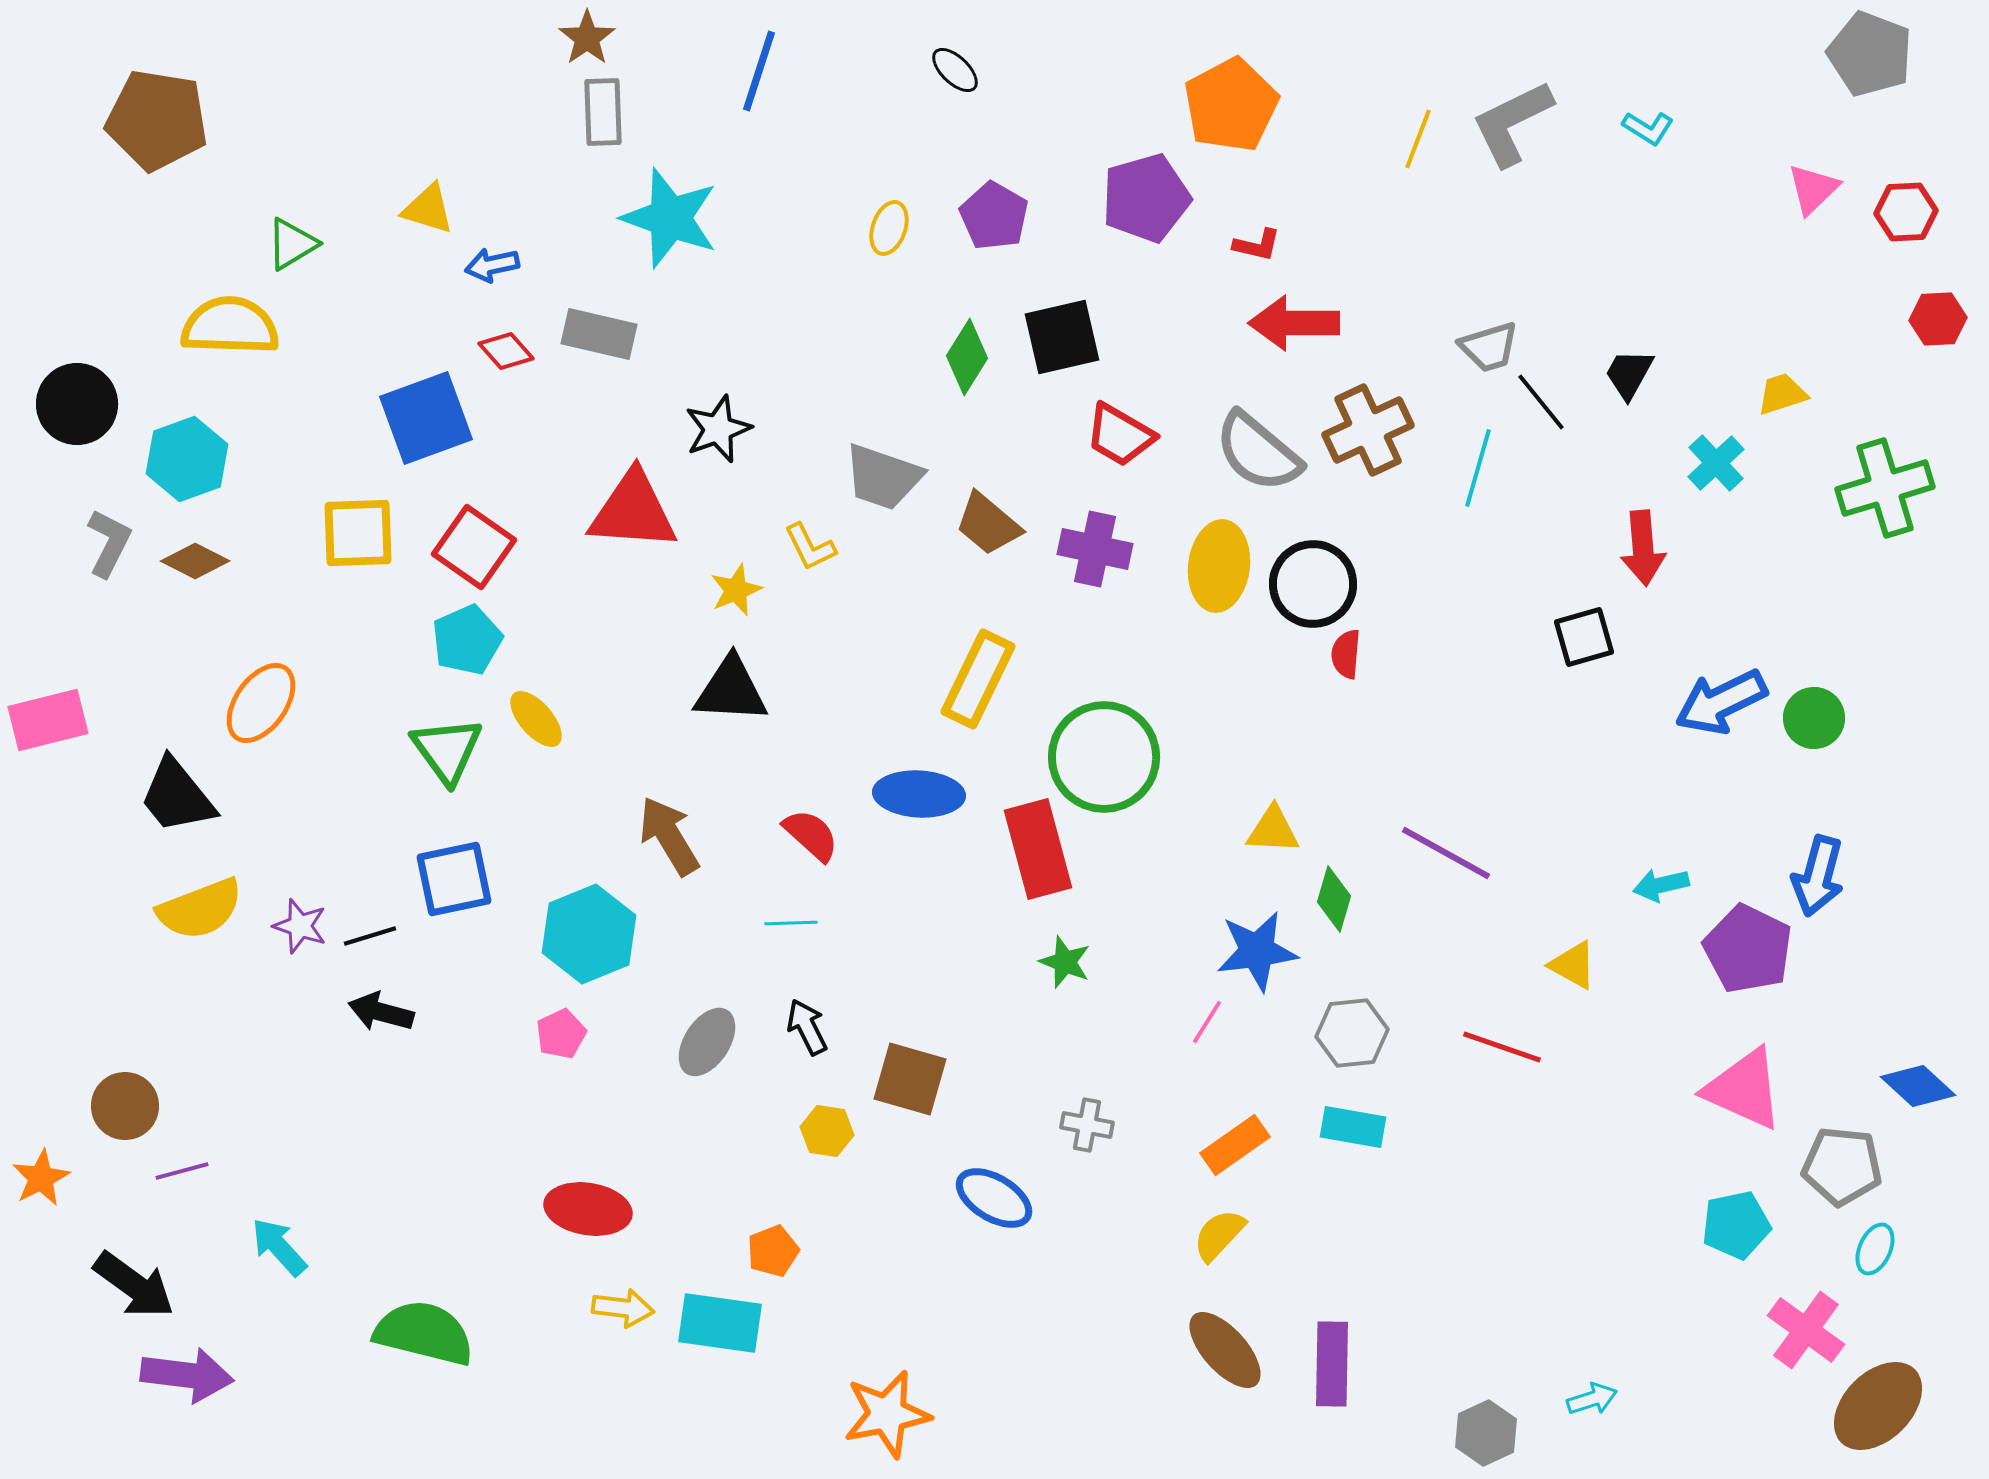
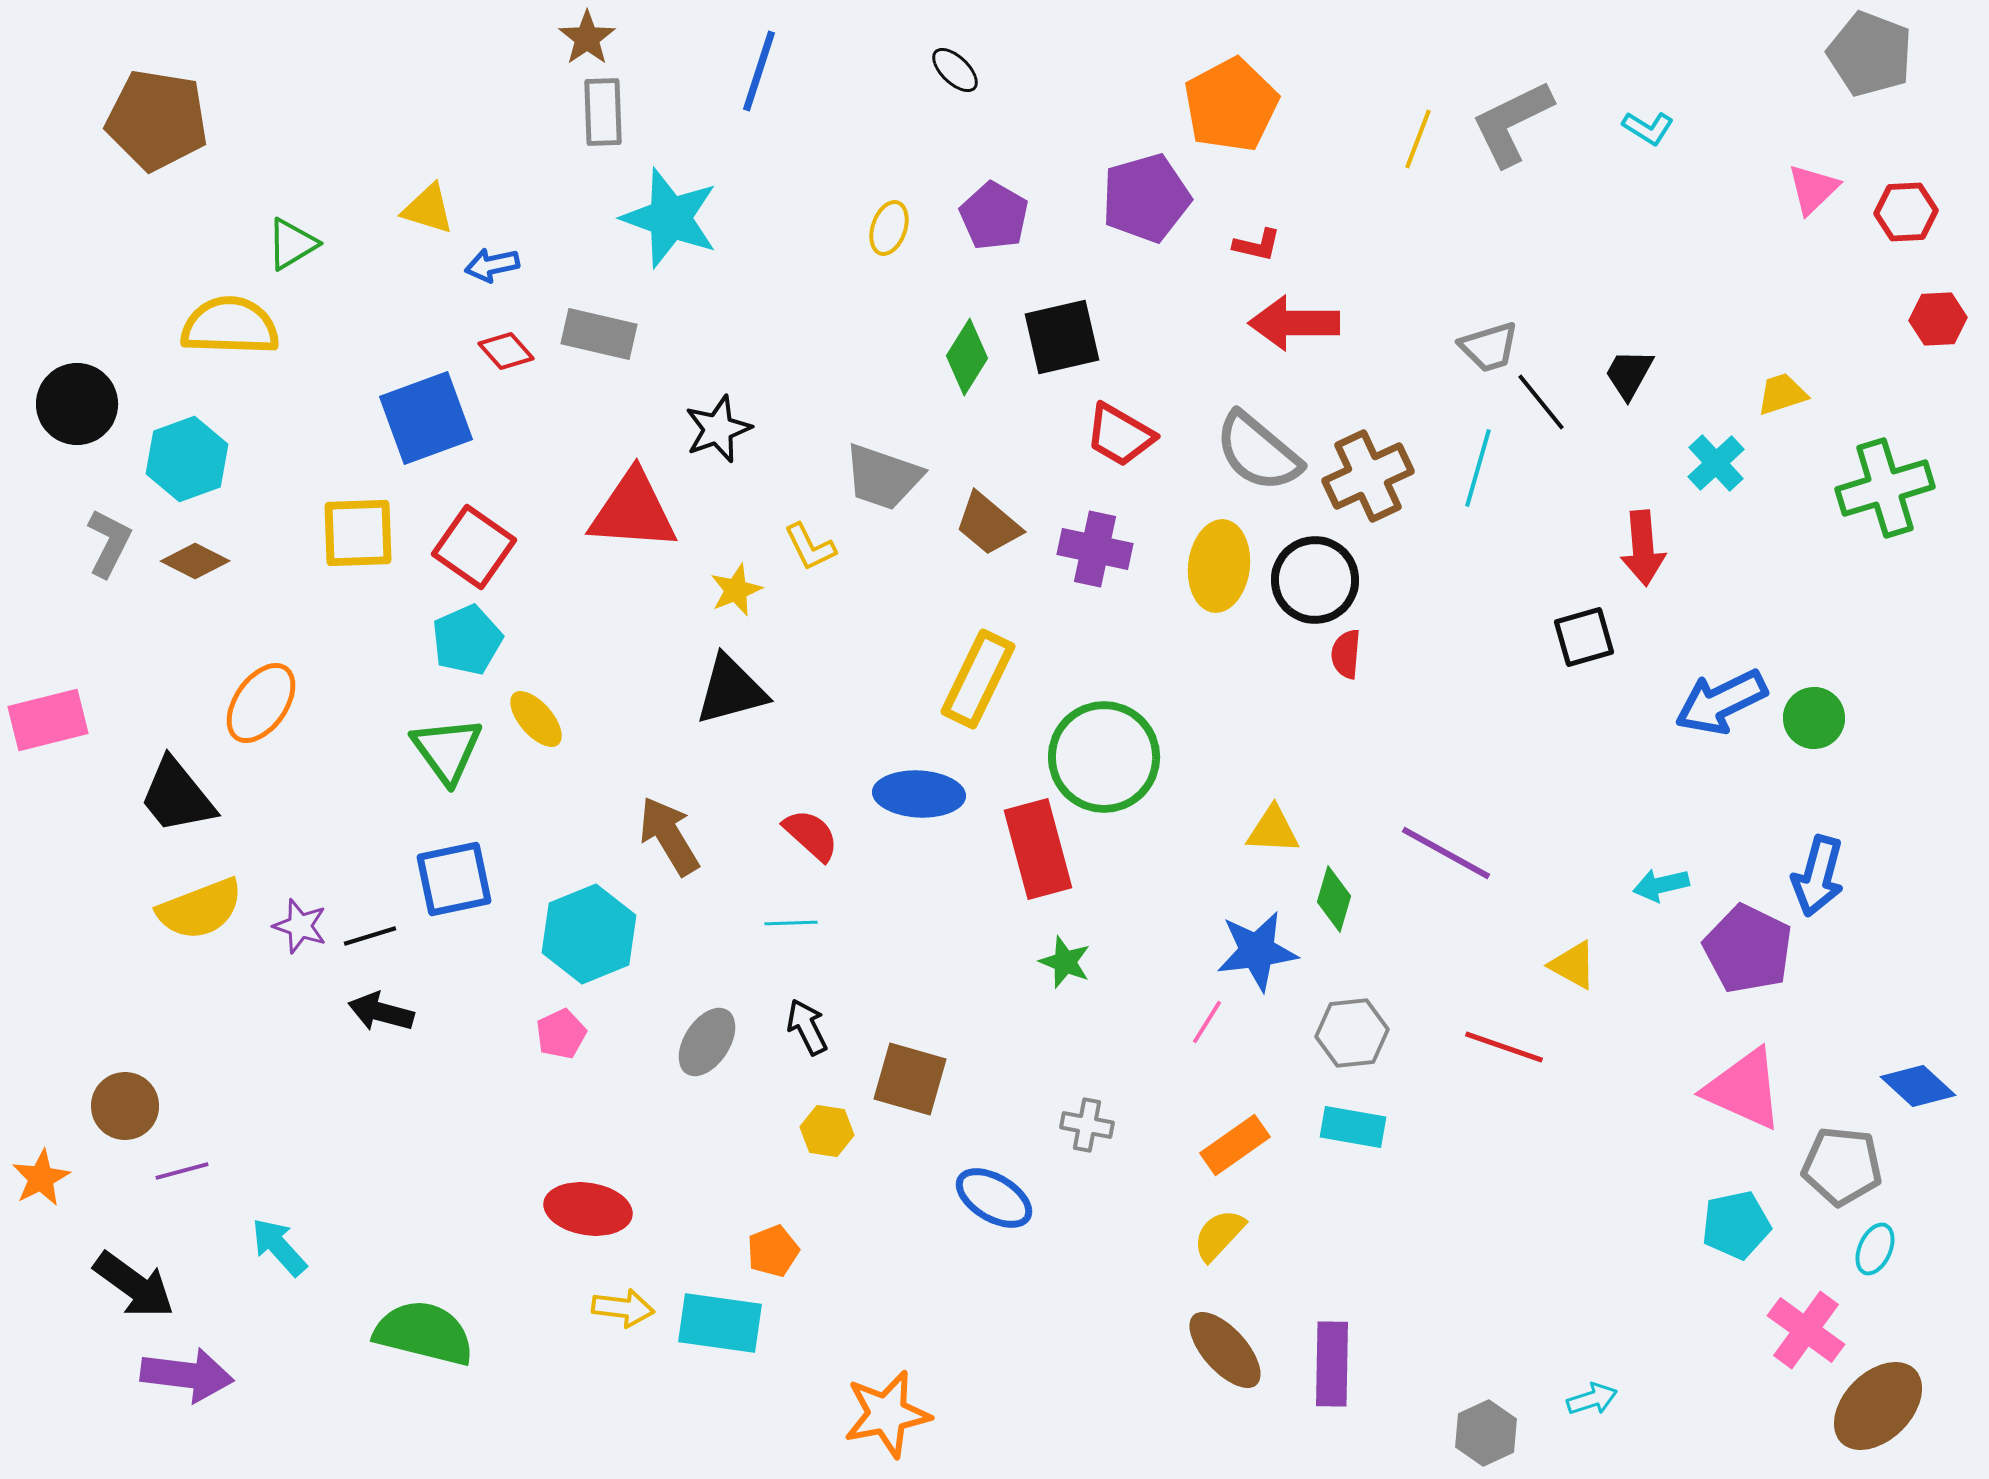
brown cross at (1368, 430): moved 46 px down
black circle at (1313, 584): moved 2 px right, 4 px up
black triangle at (731, 690): rotated 18 degrees counterclockwise
red line at (1502, 1047): moved 2 px right
